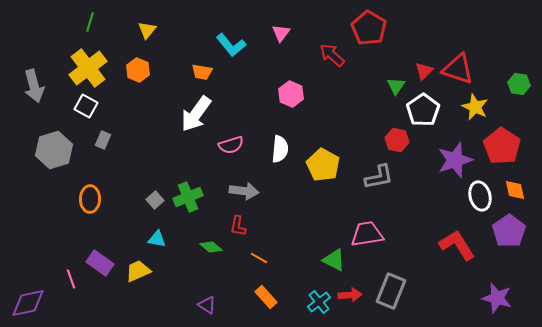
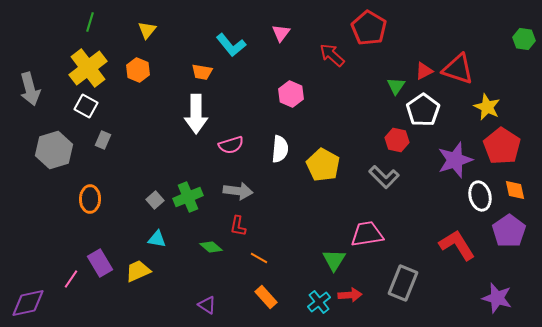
red triangle at (424, 71): rotated 18 degrees clockwise
green hexagon at (519, 84): moved 5 px right, 45 px up
gray arrow at (34, 86): moved 4 px left, 3 px down
yellow star at (475, 107): moved 12 px right
white arrow at (196, 114): rotated 36 degrees counterclockwise
gray L-shape at (379, 177): moved 5 px right; rotated 56 degrees clockwise
gray arrow at (244, 191): moved 6 px left
green triangle at (334, 260): rotated 35 degrees clockwise
purple rectangle at (100, 263): rotated 24 degrees clockwise
pink line at (71, 279): rotated 54 degrees clockwise
gray rectangle at (391, 291): moved 12 px right, 8 px up
